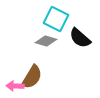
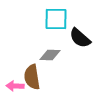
cyan square: rotated 25 degrees counterclockwise
gray diamond: moved 4 px right, 14 px down; rotated 15 degrees counterclockwise
brown semicircle: rotated 140 degrees clockwise
